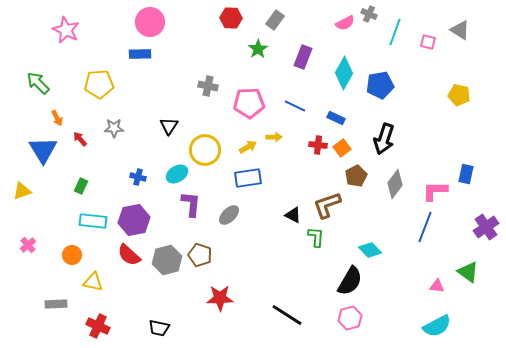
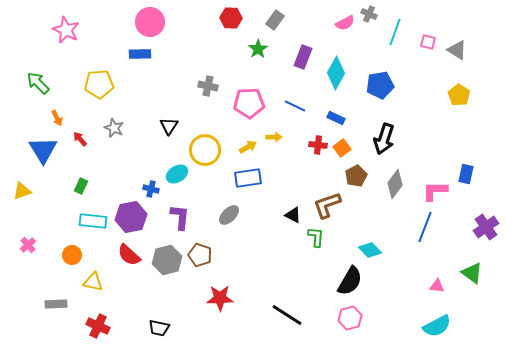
gray triangle at (460, 30): moved 3 px left, 20 px down
cyan diamond at (344, 73): moved 8 px left
yellow pentagon at (459, 95): rotated 20 degrees clockwise
gray star at (114, 128): rotated 24 degrees clockwise
blue cross at (138, 177): moved 13 px right, 12 px down
purple L-shape at (191, 204): moved 11 px left, 13 px down
purple hexagon at (134, 220): moved 3 px left, 3 px up
green triangle at (468, 272): moved 4 px right, 1 px down
